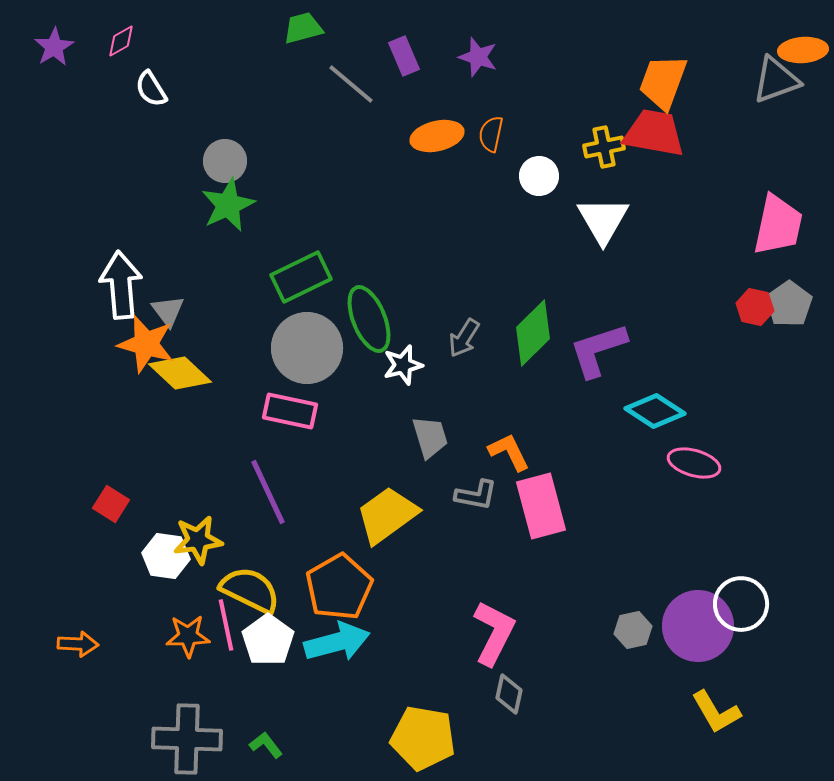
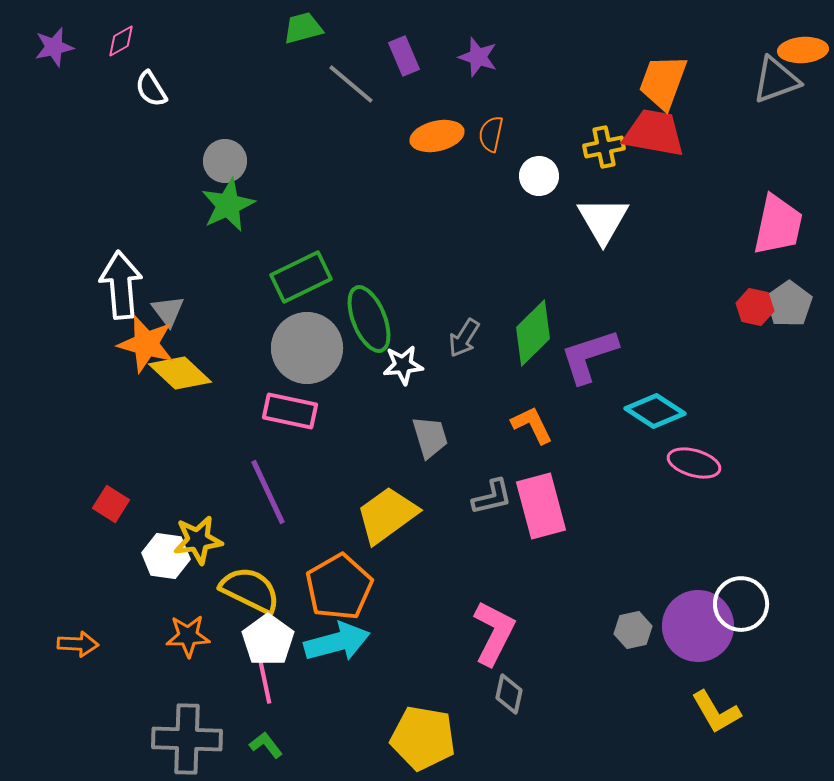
purple star at (54, 47): rotated 18 degrees clockwise
purple L-shape at (598, 350): moved 9 px left, 6 px down
white star at (403, 365): rotated 9 degrees clockwise
orange L-shape at (509, 452): moved 23 px right, 27 px up
gray L-shape at (476, 495): moved 16 px right, 2 px down; rotated 24 degrees counterclockwise
pink line at (226, 625): moved 38 px right, 53 px down
